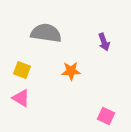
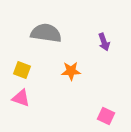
pink triangle: rotated 12 degrees counterclockwise
